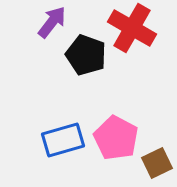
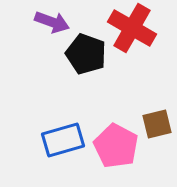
purple arrow: rotated 72 degrees clockwise
black pentagon: moved 1 px up
pink pentagon: moved 8 px down
brown square: moved 39 px up; rotated 12 degrees clockwise
